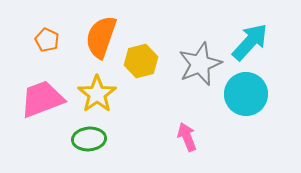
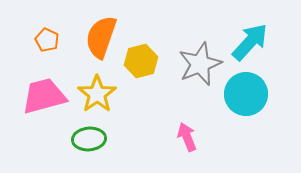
pink trapezoid: moved 2 px right, 3 px up; rotated 6 degrees clockwise
